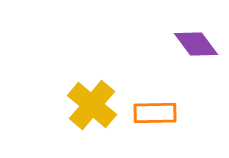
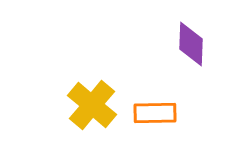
purple diamond: moved 5 px left; rotated 39 degrees clockwise
